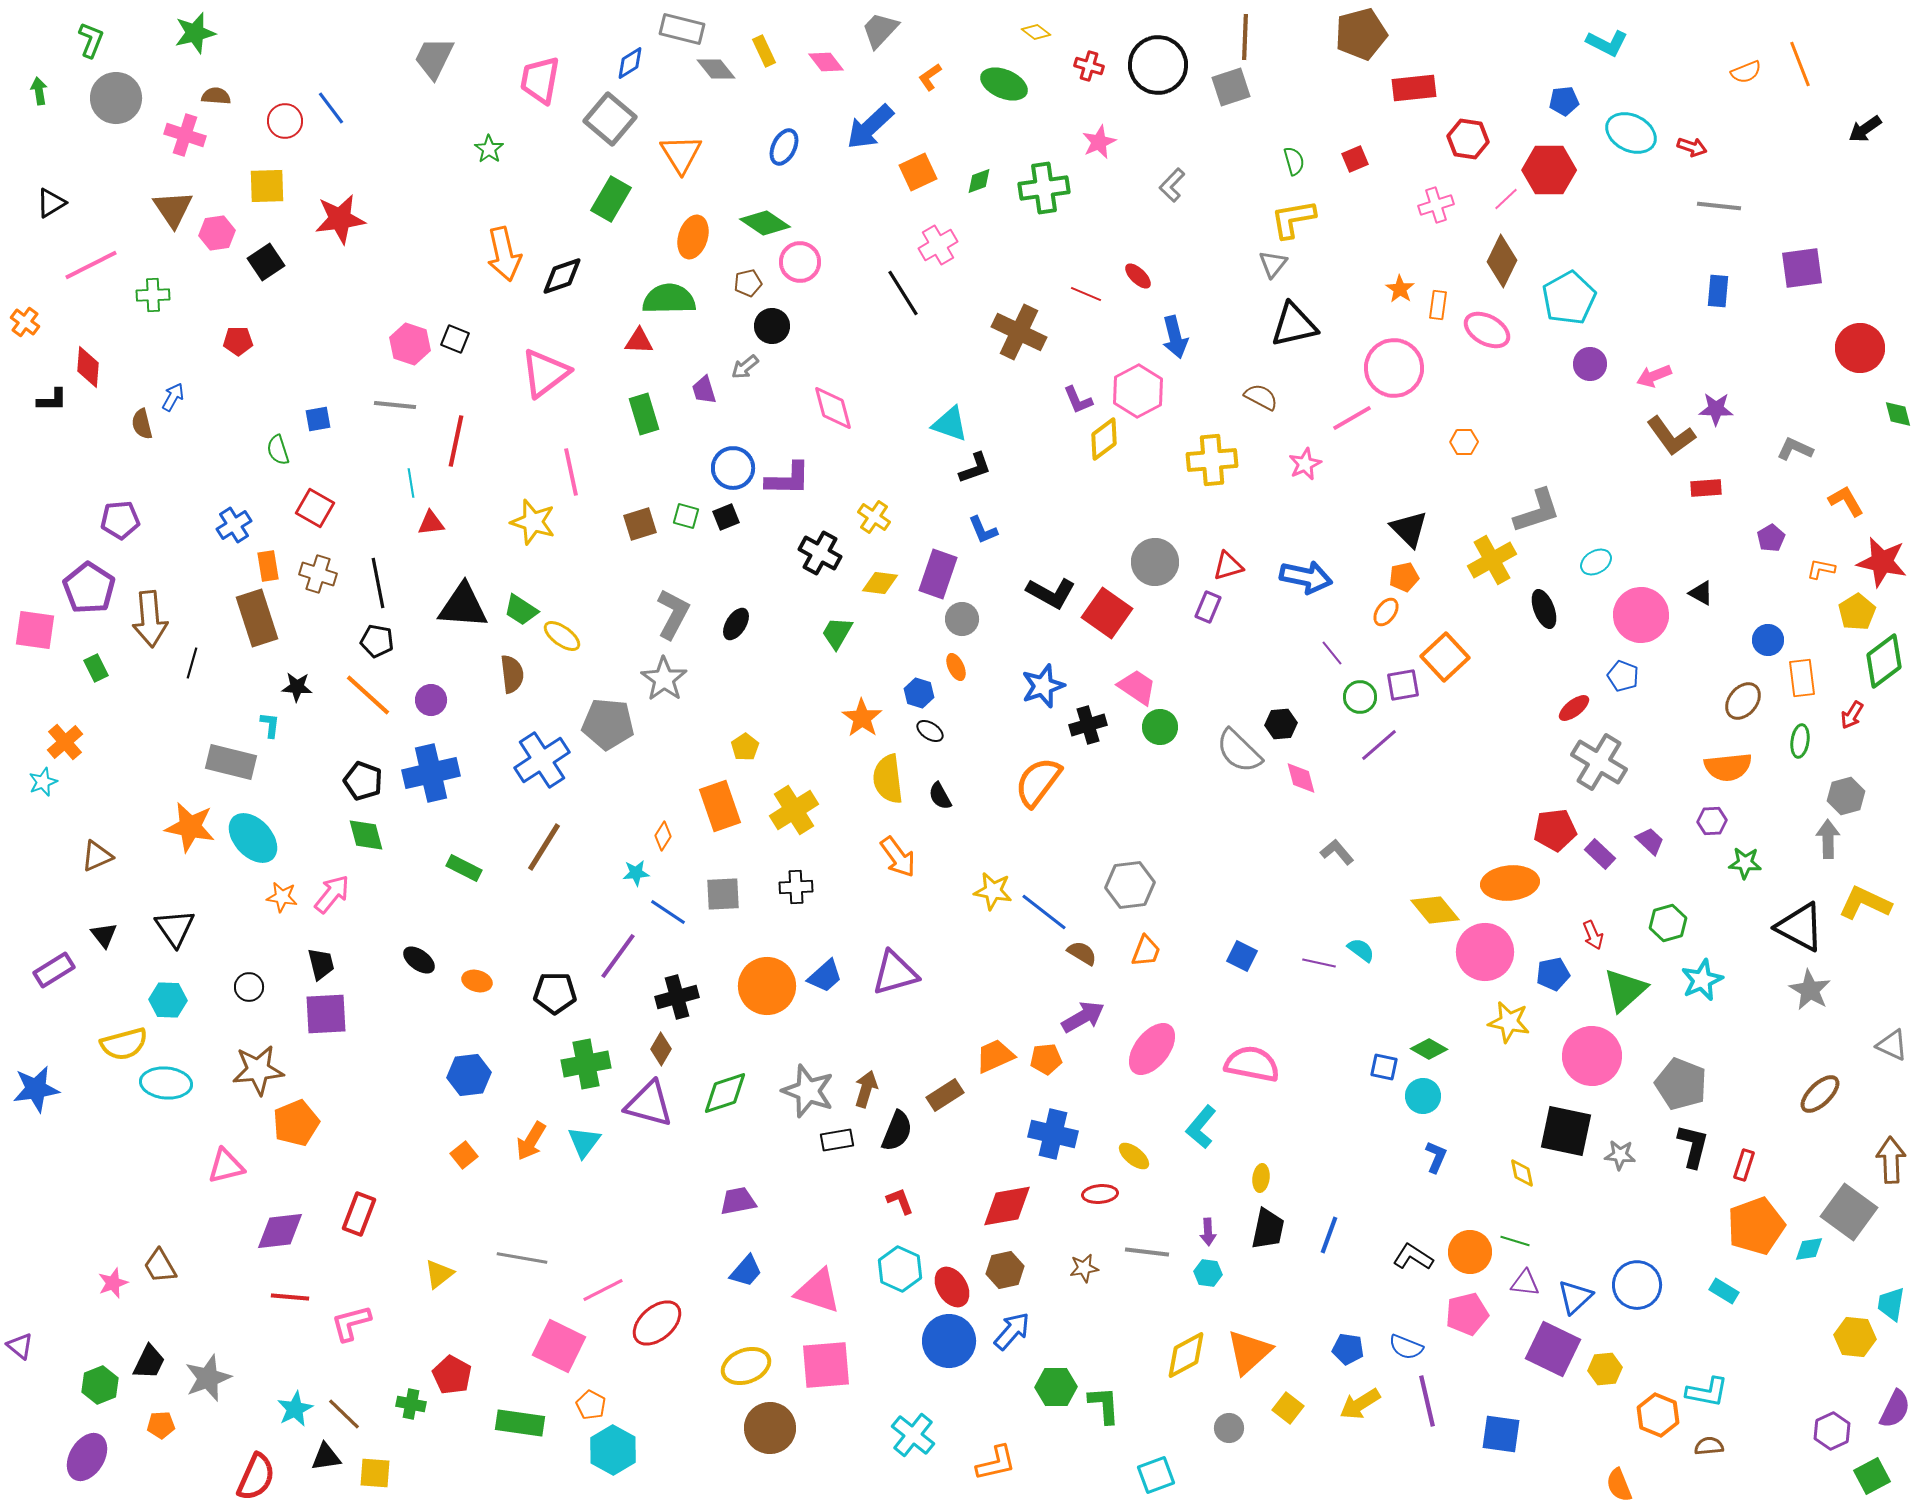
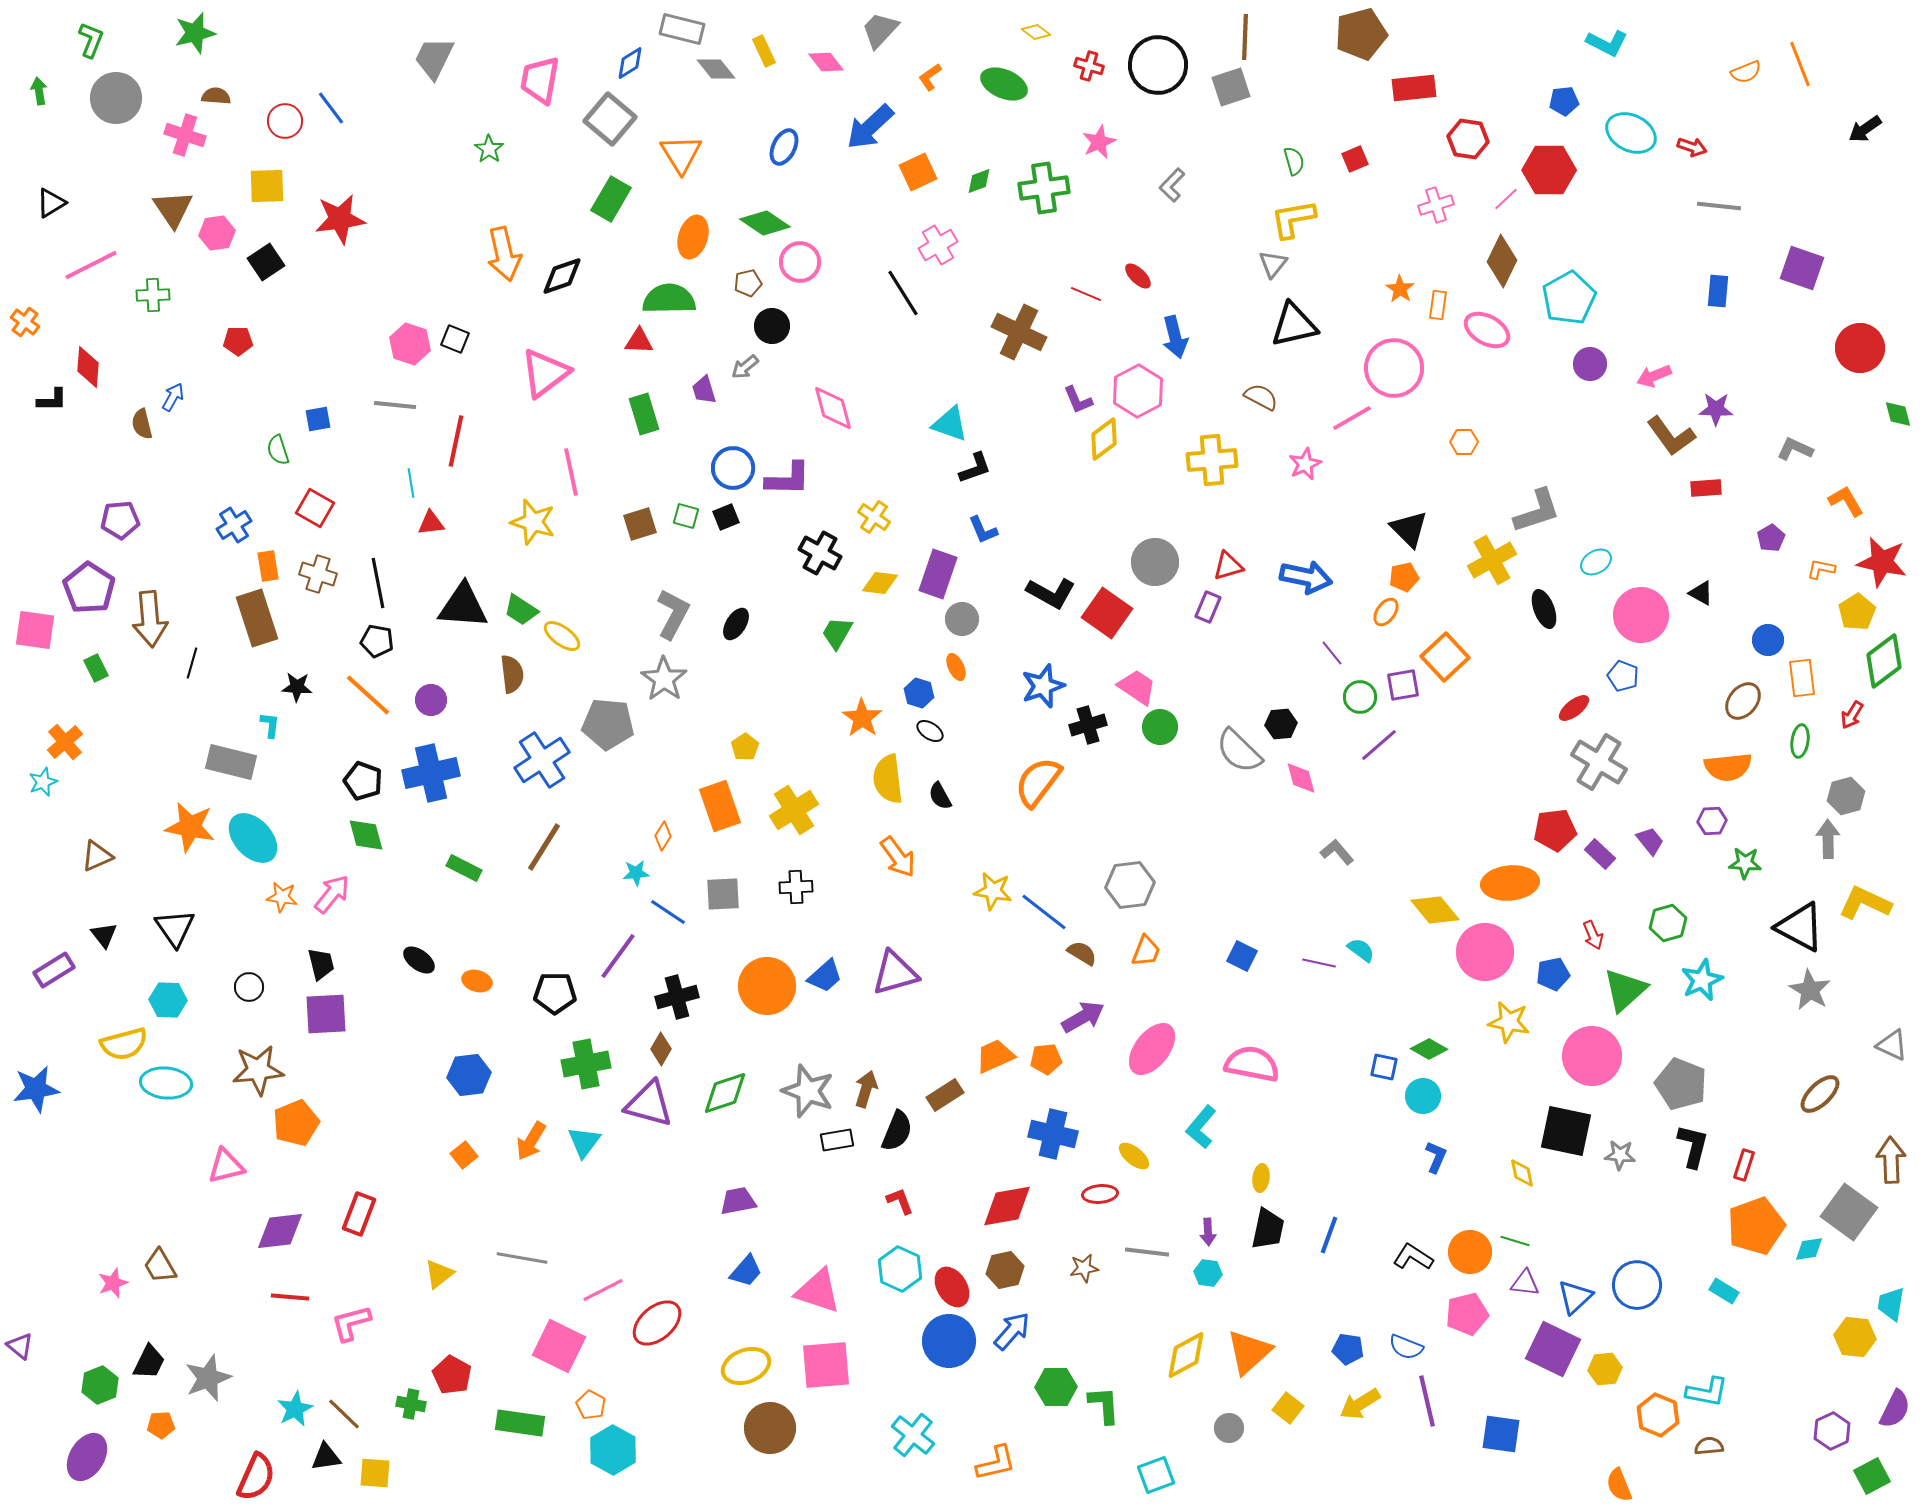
purple square at (1802, 268): rotated 27 degrees clockwise
purple trapezoid at (1650, 841): rotated 8 degrees clockwise
